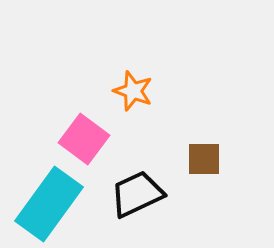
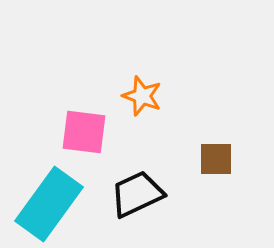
orange star: moved 9 px right, 5 px down
pink square: moved 7 px up; rotated 30 degrees counterclockwise
brown square: moved 12 px right
